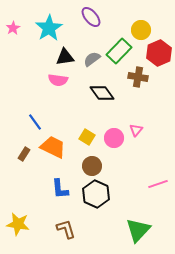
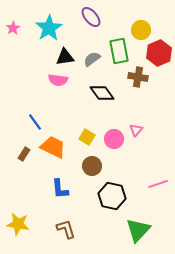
green rectangle: rotated 55 degrees counterclockwise
pink circle: moved 1 px down
black hexagon: moved 16 px right, 2 px down; rotated 12 degrees counterclockwise
